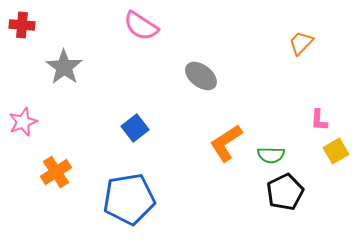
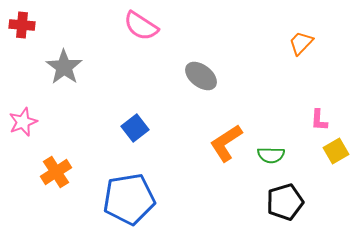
black pentagon: moved 10 px down; rotated 9 degrees clockwise
